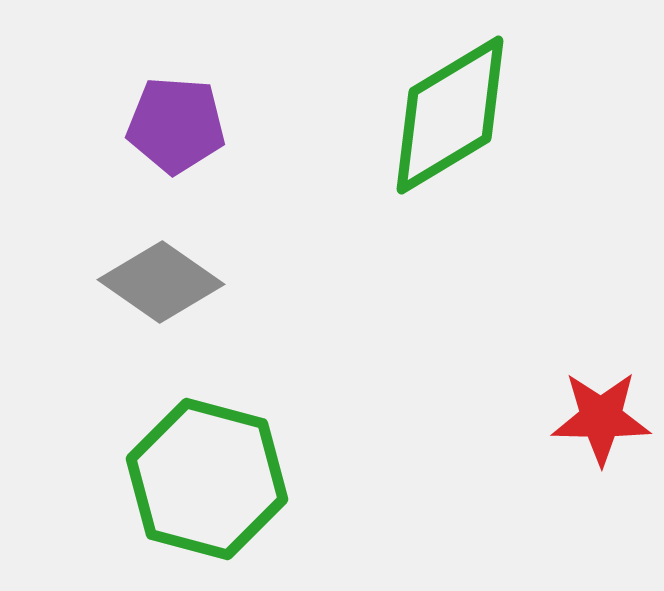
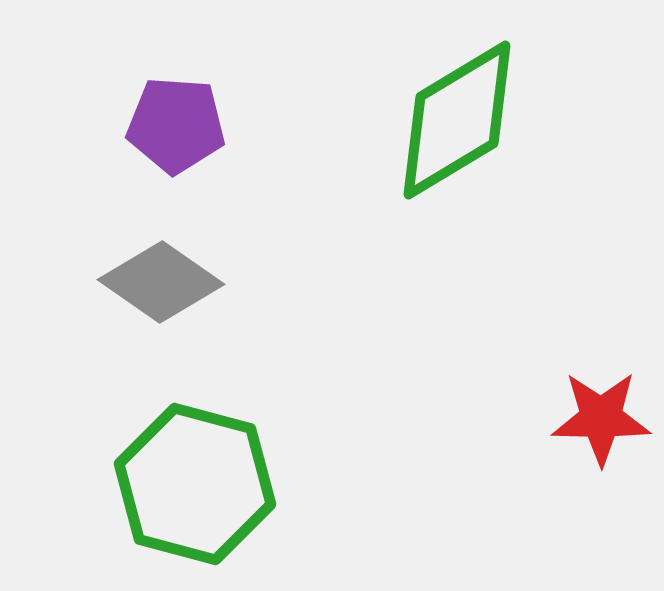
green diamond: moved 7 px right, 5 px down
green hexagon: moved 12 px left, 5 px down
